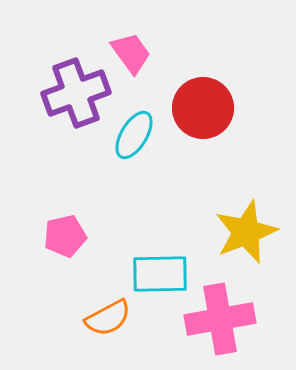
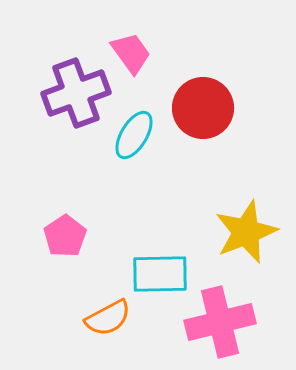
pink pentagon: rotated 21 degrees counterclockwise
pink cross: moved 3 px down; rotated 4 degrees counterclockwise
